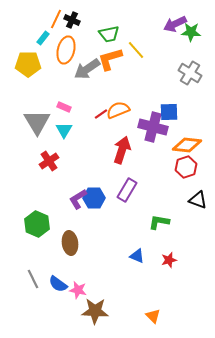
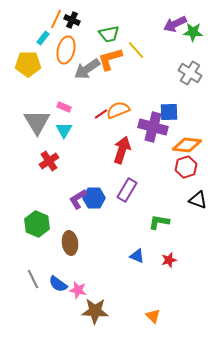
green star: moved 2 px right
